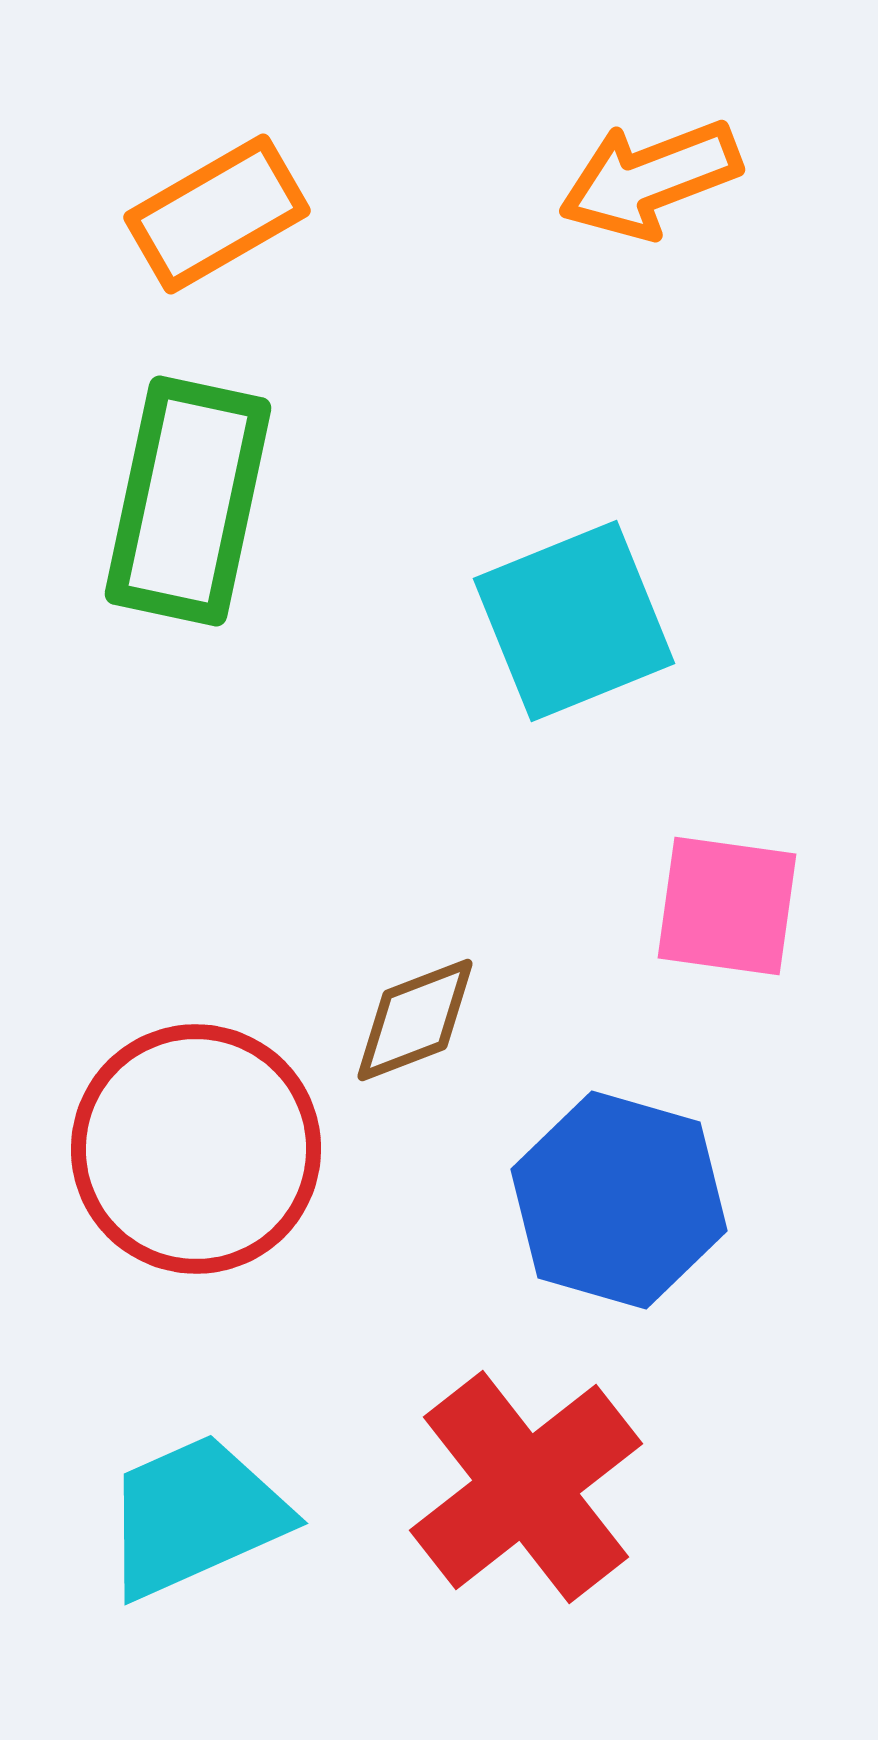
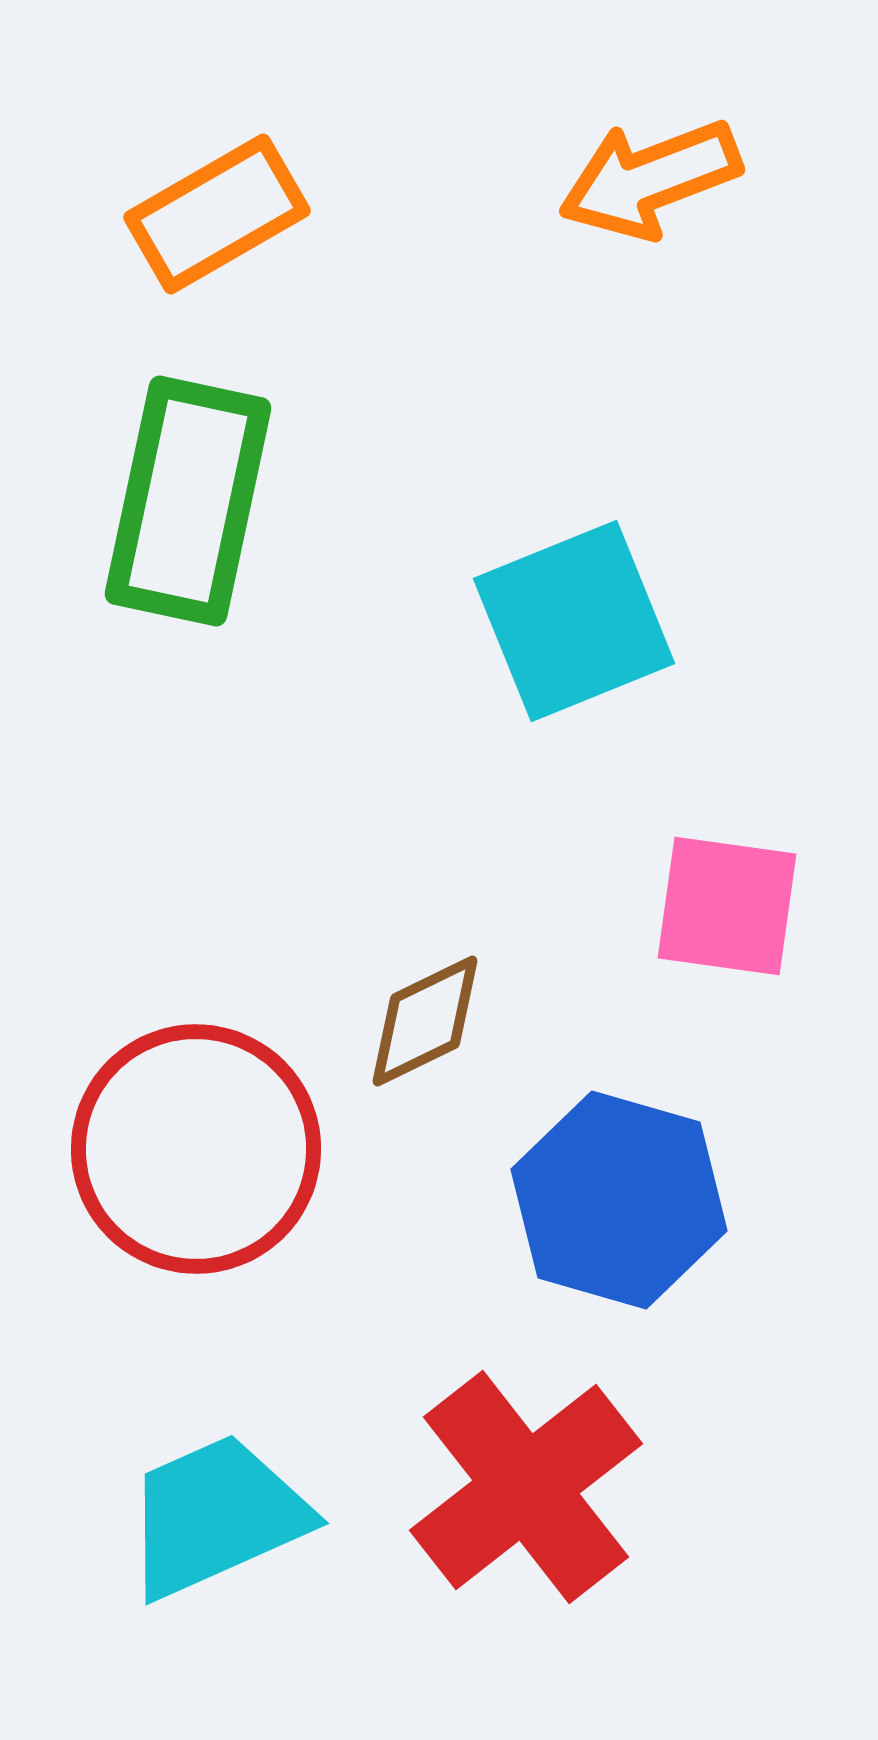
brown diamond: moved 10 px right, 1 px down; rotated 5 degrees counterclockwise
cyan trapezoid: moved 21 px right
